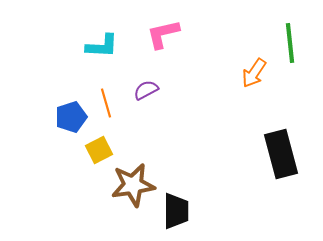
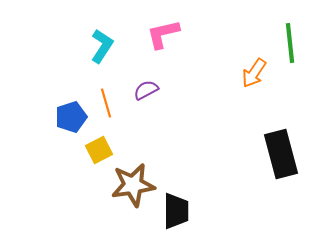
cyan L-shape: rotated 60 degrees counterclockwise
